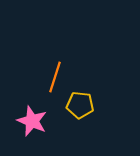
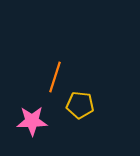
pink star: rotated 24 degrees counterclockwise
